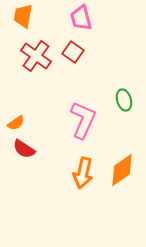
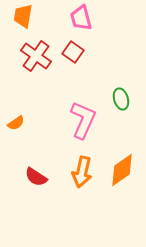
green ellipse: moved 3 px left, 1 px up
red semicircle: moved 12 px right, 28 px down
orange arrow: moved 1 px left, 1 px up
